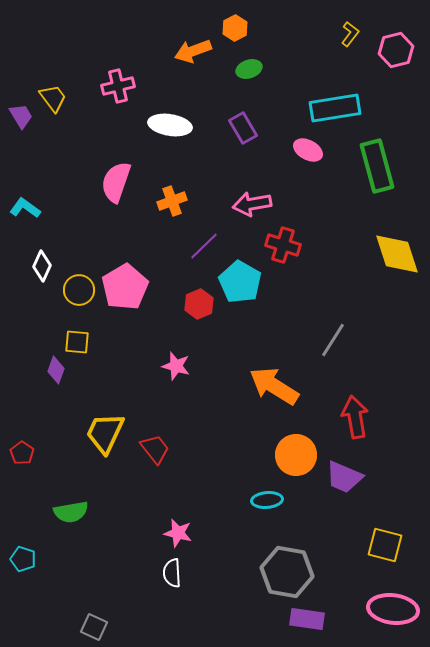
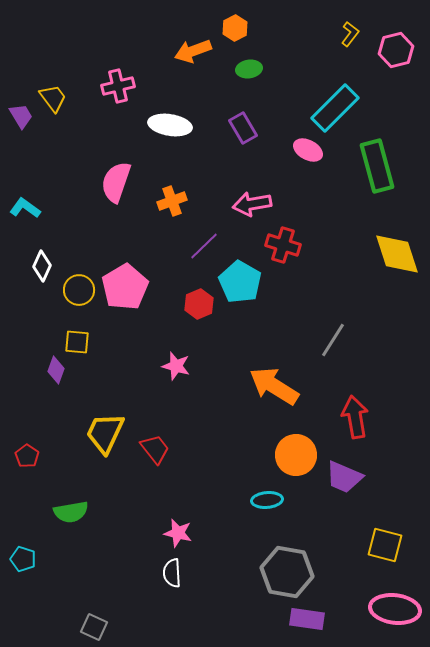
green ellipse at (249, 69): rotated 10 degrees clockwise
cyan rectangle at (335, 108): rotated 36 degrees counterclockwise
red pentagon at (22, 453): moved 5 px right, 3 px down
pink ellipse at (393, 609): moved 2 px right
